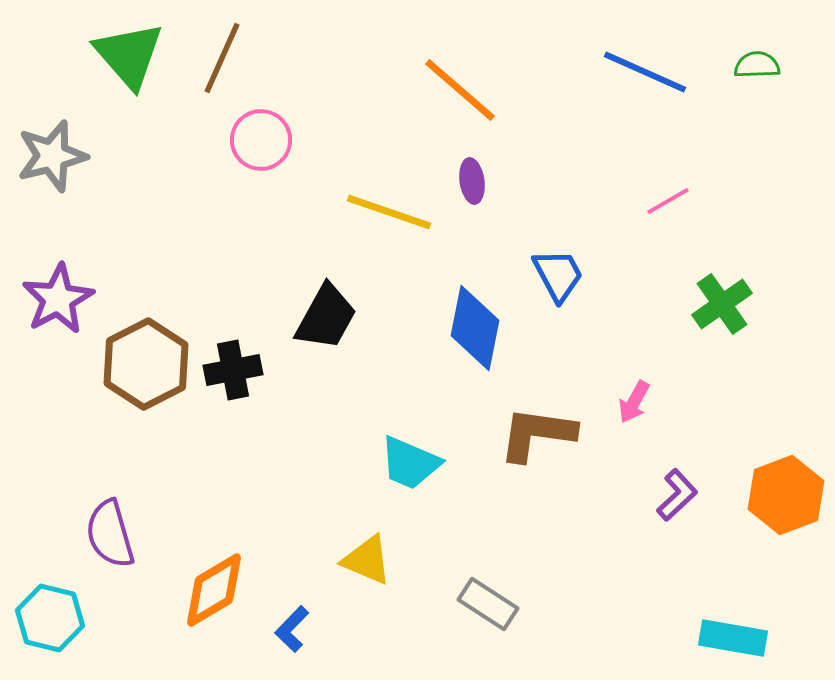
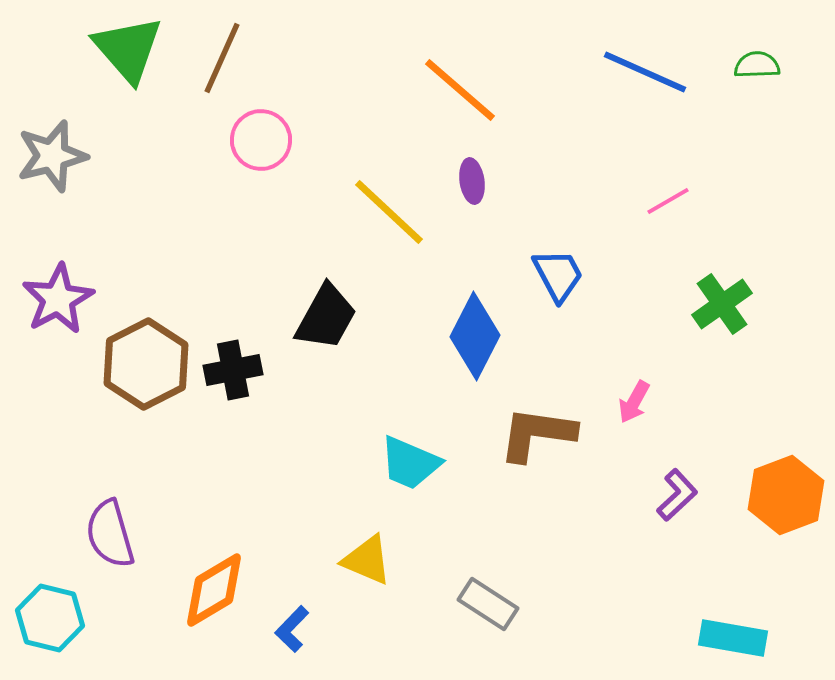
green triangle: moved 1 px left, 6 px up
yellow line: rotated 24 degrees clockwise
blue diamond: moved 8 px down; rotated 16 degrees clockwise
